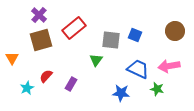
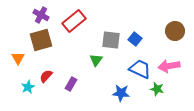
purple cross: moved 2 px right; rotated 14 degrees counterclockwise
red rectangle: moved 7 px up
blue square: moved 4 px down; rotated 16 degrees clockwise
orange triangle: moved 6 px right
blue trapezoid: moved 2 px right
cyan star: moved 1 px right, 1 px up
